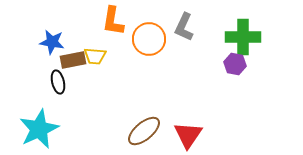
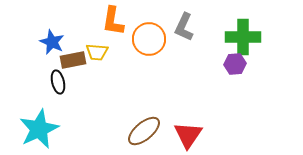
blue star: rotated 15 degrees clockwise
yellow trapezoid: moved 2 px right, 4 px up
purple hexagon: rotated 15 degrees counterclockwise
